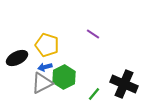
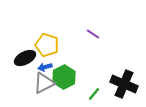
black ellipse: moved 8 px right
gray triangle: moved 2 px right
